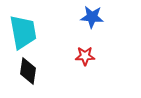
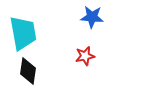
cyan trapezoid: moved 1 px down
red star: rotated 12 degrees counterclockwise
